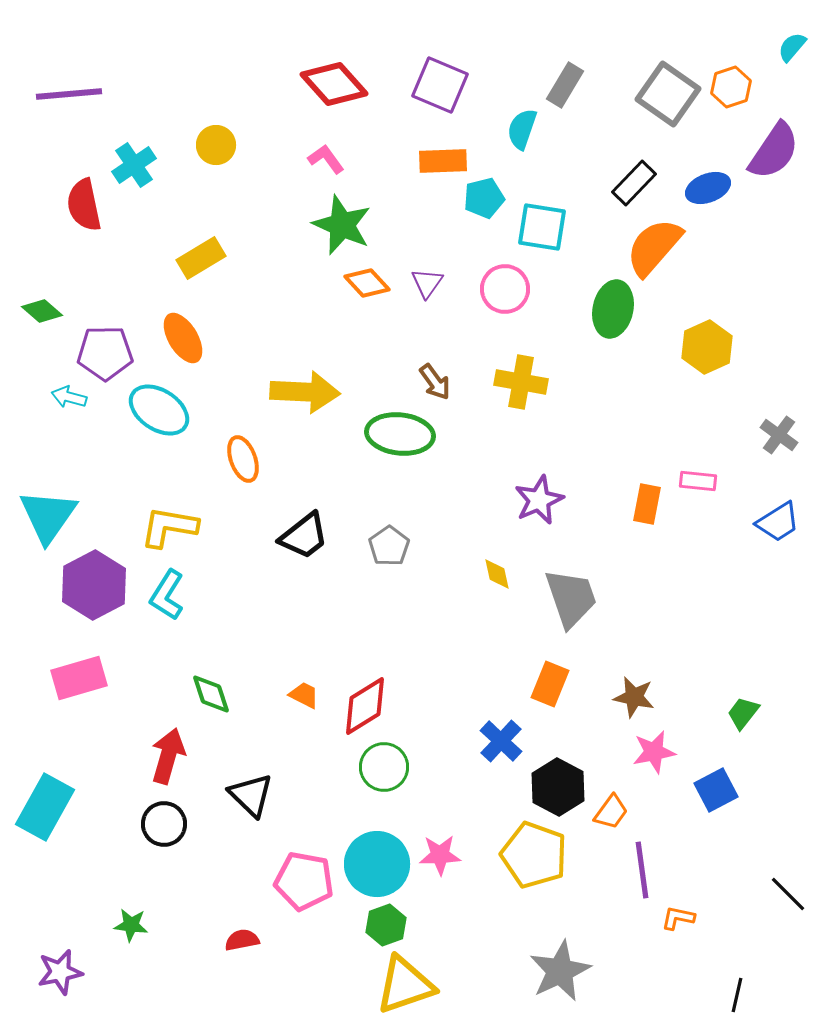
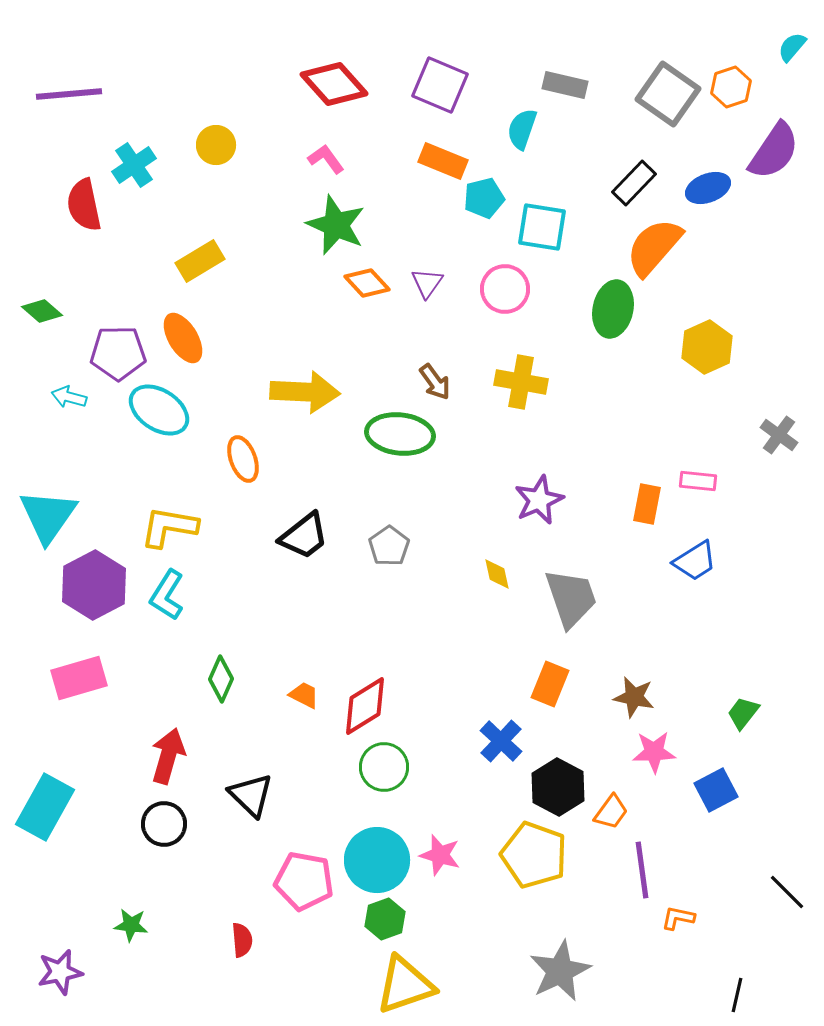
gray rectangle at (565, 85): rotated 72 degrees clockwise
orange rectangle at (443, 161): rotated 24 degrees clockwise
green star at (342, 225): moved 6 px left
yellow rectangle at (201, 258): moved 1 px left, 3 px down
purple pentagon at (105, 353): moved 13 px right
blue trapezoid at (778, 522): moved 83 px left, 39 px down
green diamond at (211, 694): moved 10 px right, 15 px up; rotated 42 degrees clockwise
pink star at (654, 752): rotated 9 degrees clockwise
pink star at (440, 855): rotated 18 degrees clockwise
cyan circle at (377, 864): moved 4 px up
black line at (788, 894): moved 1 px left, 2 px up
green hexagon at (386, 925): moved 1 px left, 6 px up
red semicircle at (242, 940): rotated 96 degrees clockwise
